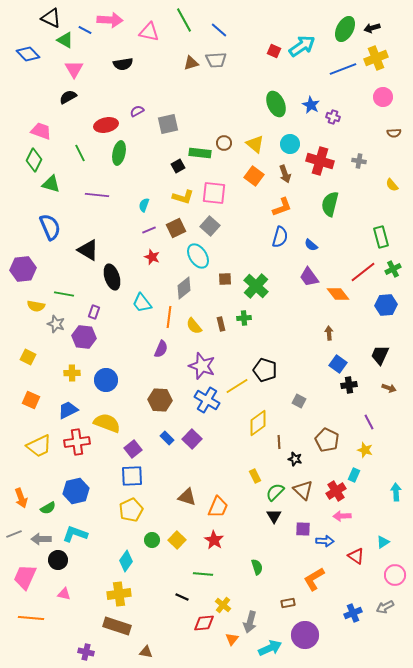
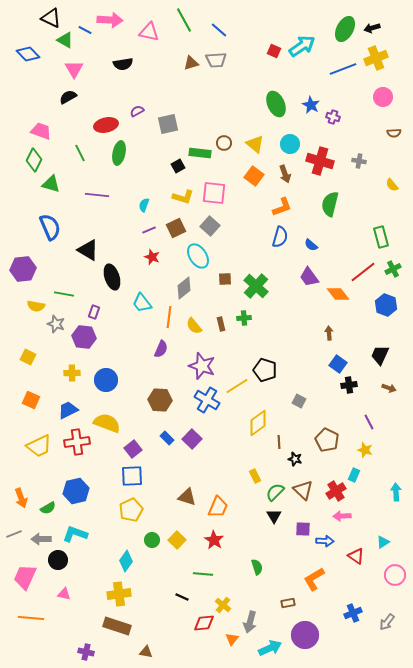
blue hexagon at (386, 305): rotated 25 degrees clockwise
gray arrow at (385, 607): moved 2 px right, 15 px down; rotated 24 degrees counterclockwise
